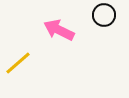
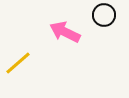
pink arrow: moved 6 px right, 2 px down
